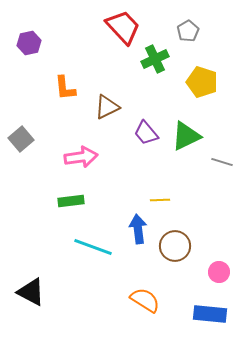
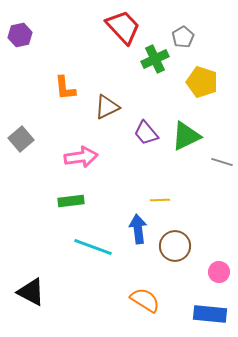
gray pentagon: moved 5 px left, 6 px down
purple hexagon: moved 9 px left, 8 px up
